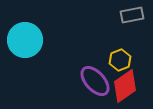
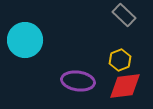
gray rectangle: moved 8 px left; rotated 55 degrees clockwise
purple ellipse: moved 17 px left; rotated 40 degrees counterclockwise
red diamond: rotated 28 degrees clockwise
